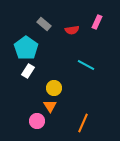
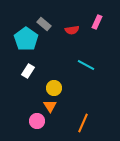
cyan pentagon: moved 9 px up
